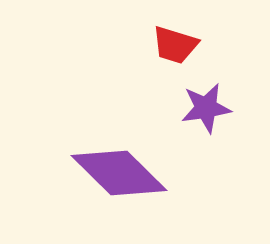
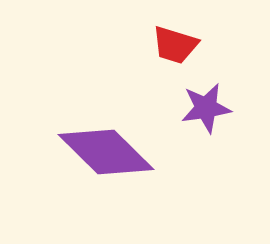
purple diamond: moved 13 px left, 21 px up
